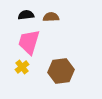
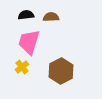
brown hexagon: rotated 20 degrees counterclockwise
